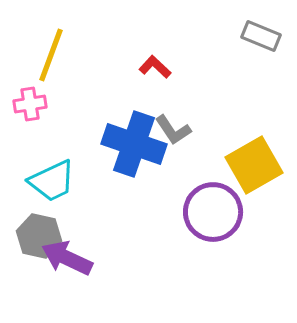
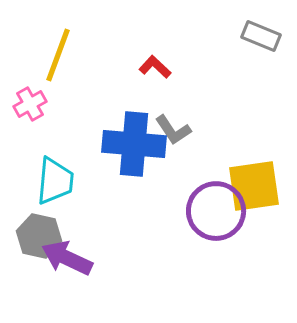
yellow line: moved 7 px right
pink cross: rotated 20 degrees counterclockwise
blue cross: rotated 14 degrees counterclockwise
yellow square: moved 21 px down; rotated 22 degrees clockwise
cyan trapezoid: moved 3 px right; rotated 60 degrees counterclockwise
purple circle: moved 3 px right, 1 px up
